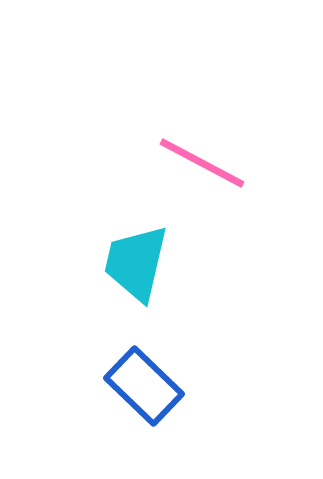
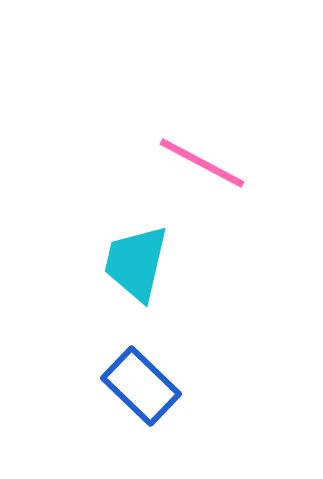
blue rectangle: moved 3 px left
